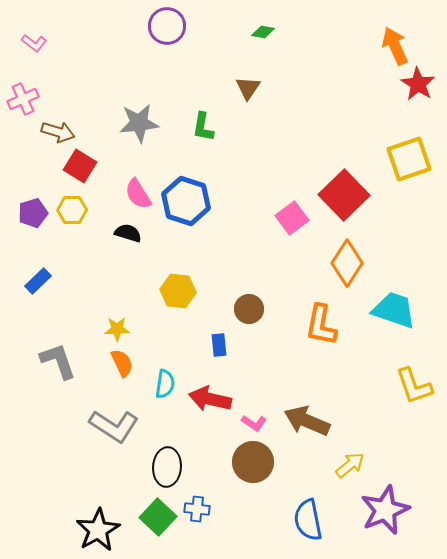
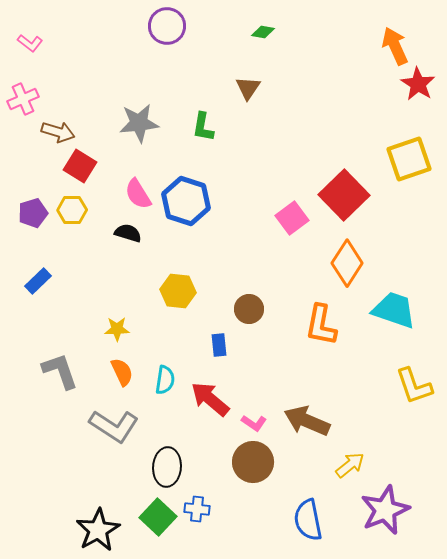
pink L-shape at (34, 43): moved 4 px left
gray L-shape at (58, 361): moved 2 px right, 10 px down
orange semicircle at (122, 363): moved 9 px down
cyan semicircle at (165, 384): moved 4 px up
red arrow at (210, 399): rotated 27 degrees clockwise
